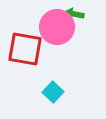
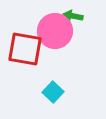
green arrow: moved 1 px left, 2 px down
pink circle: moved 2 px left, 4 px down
